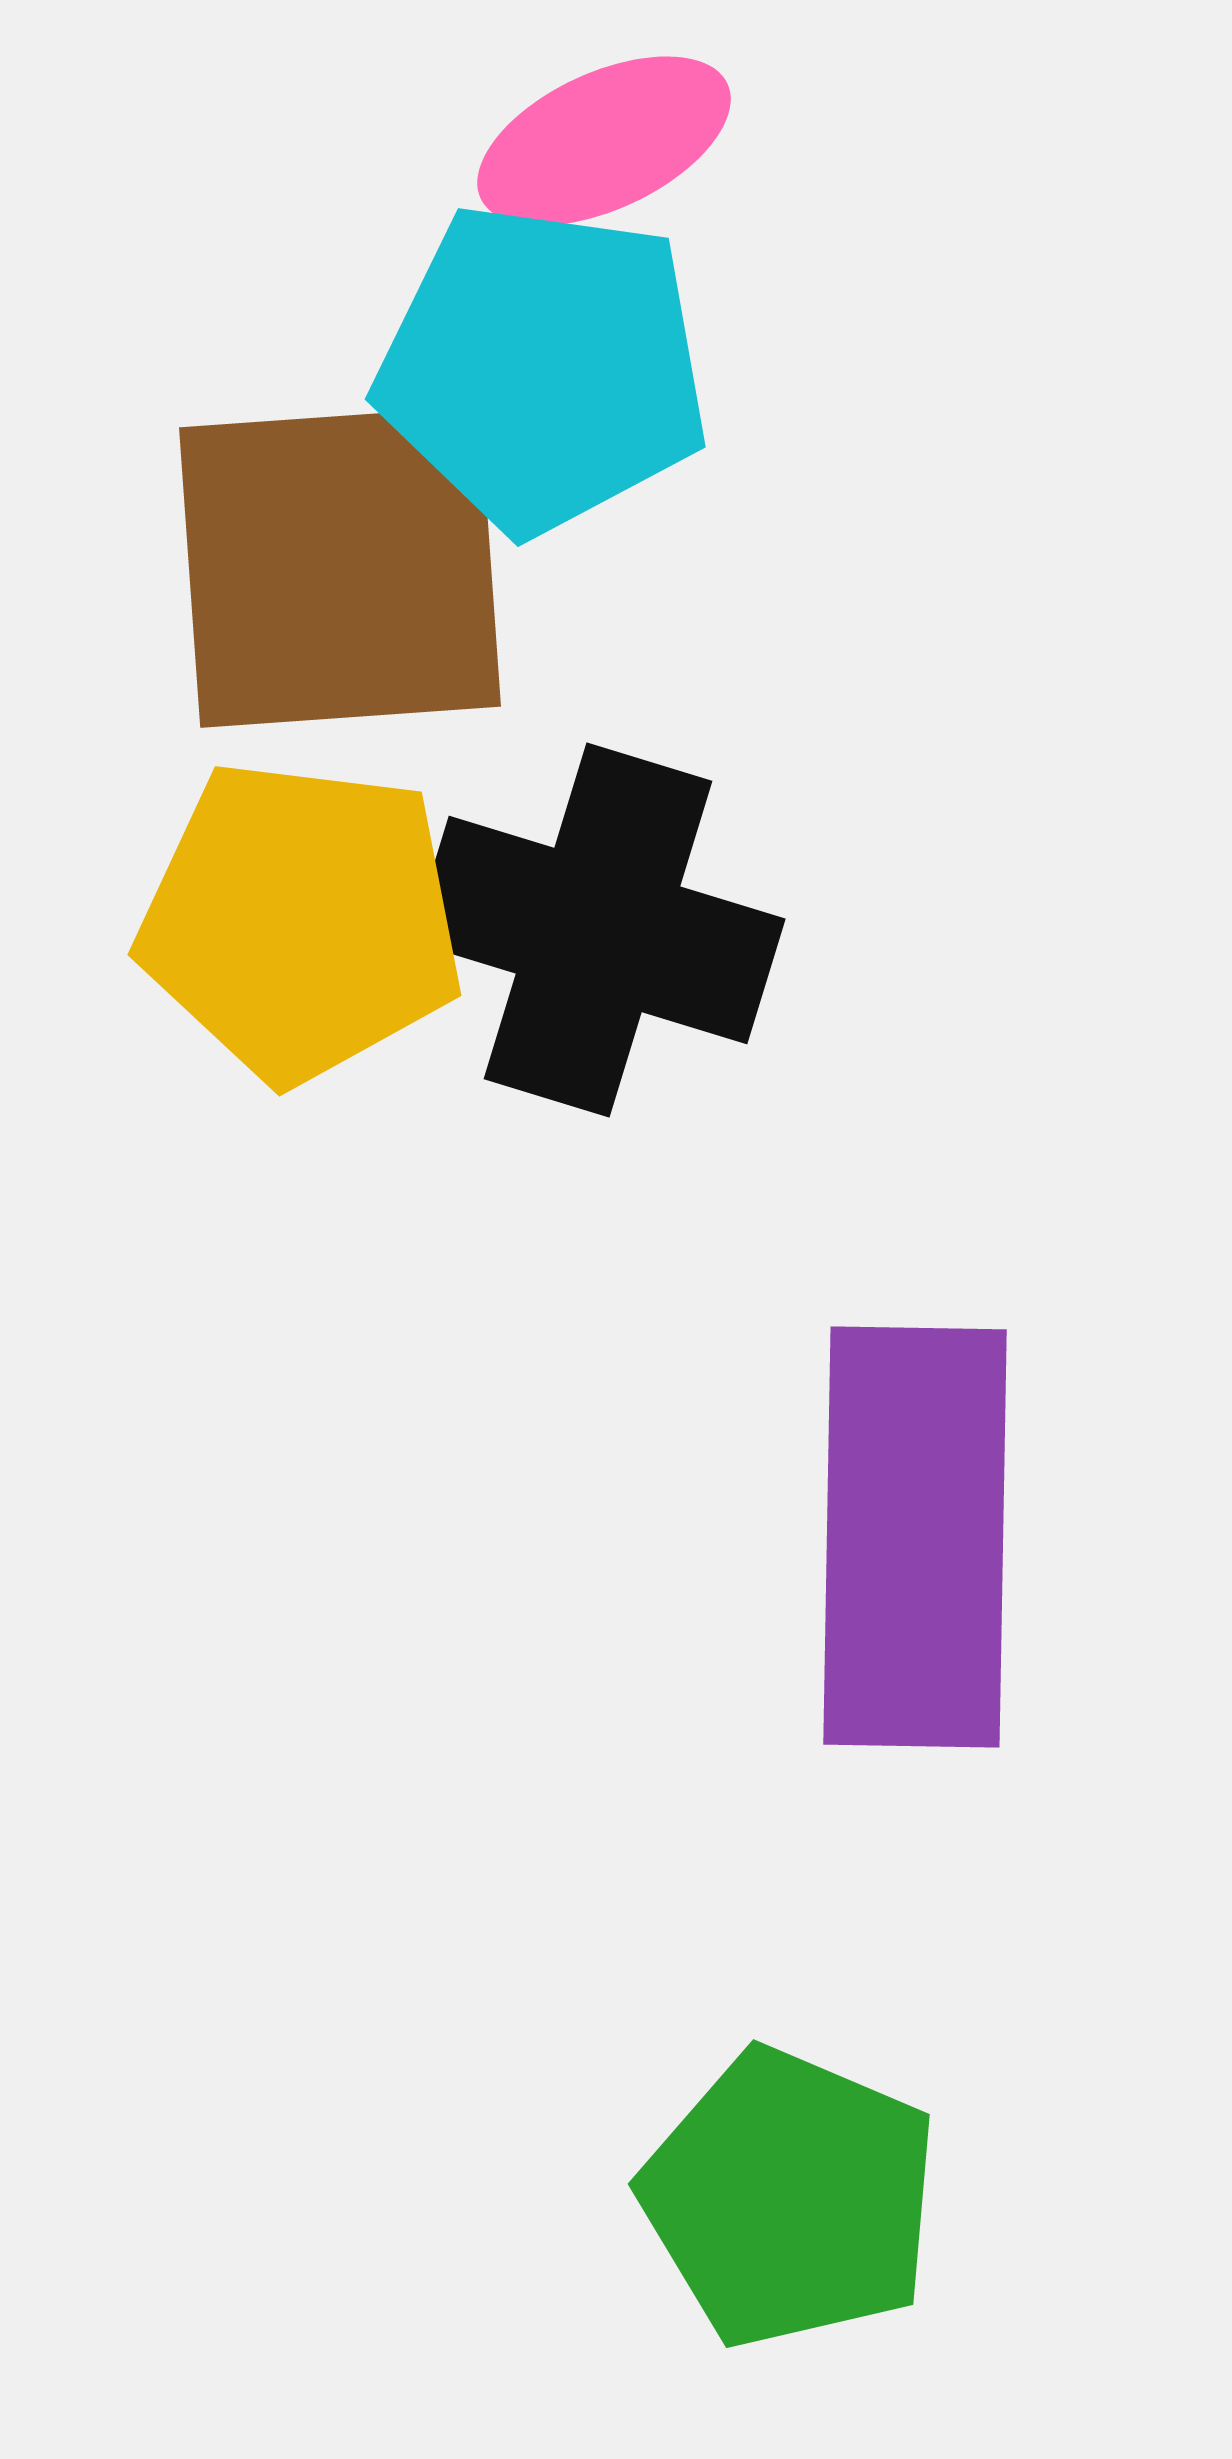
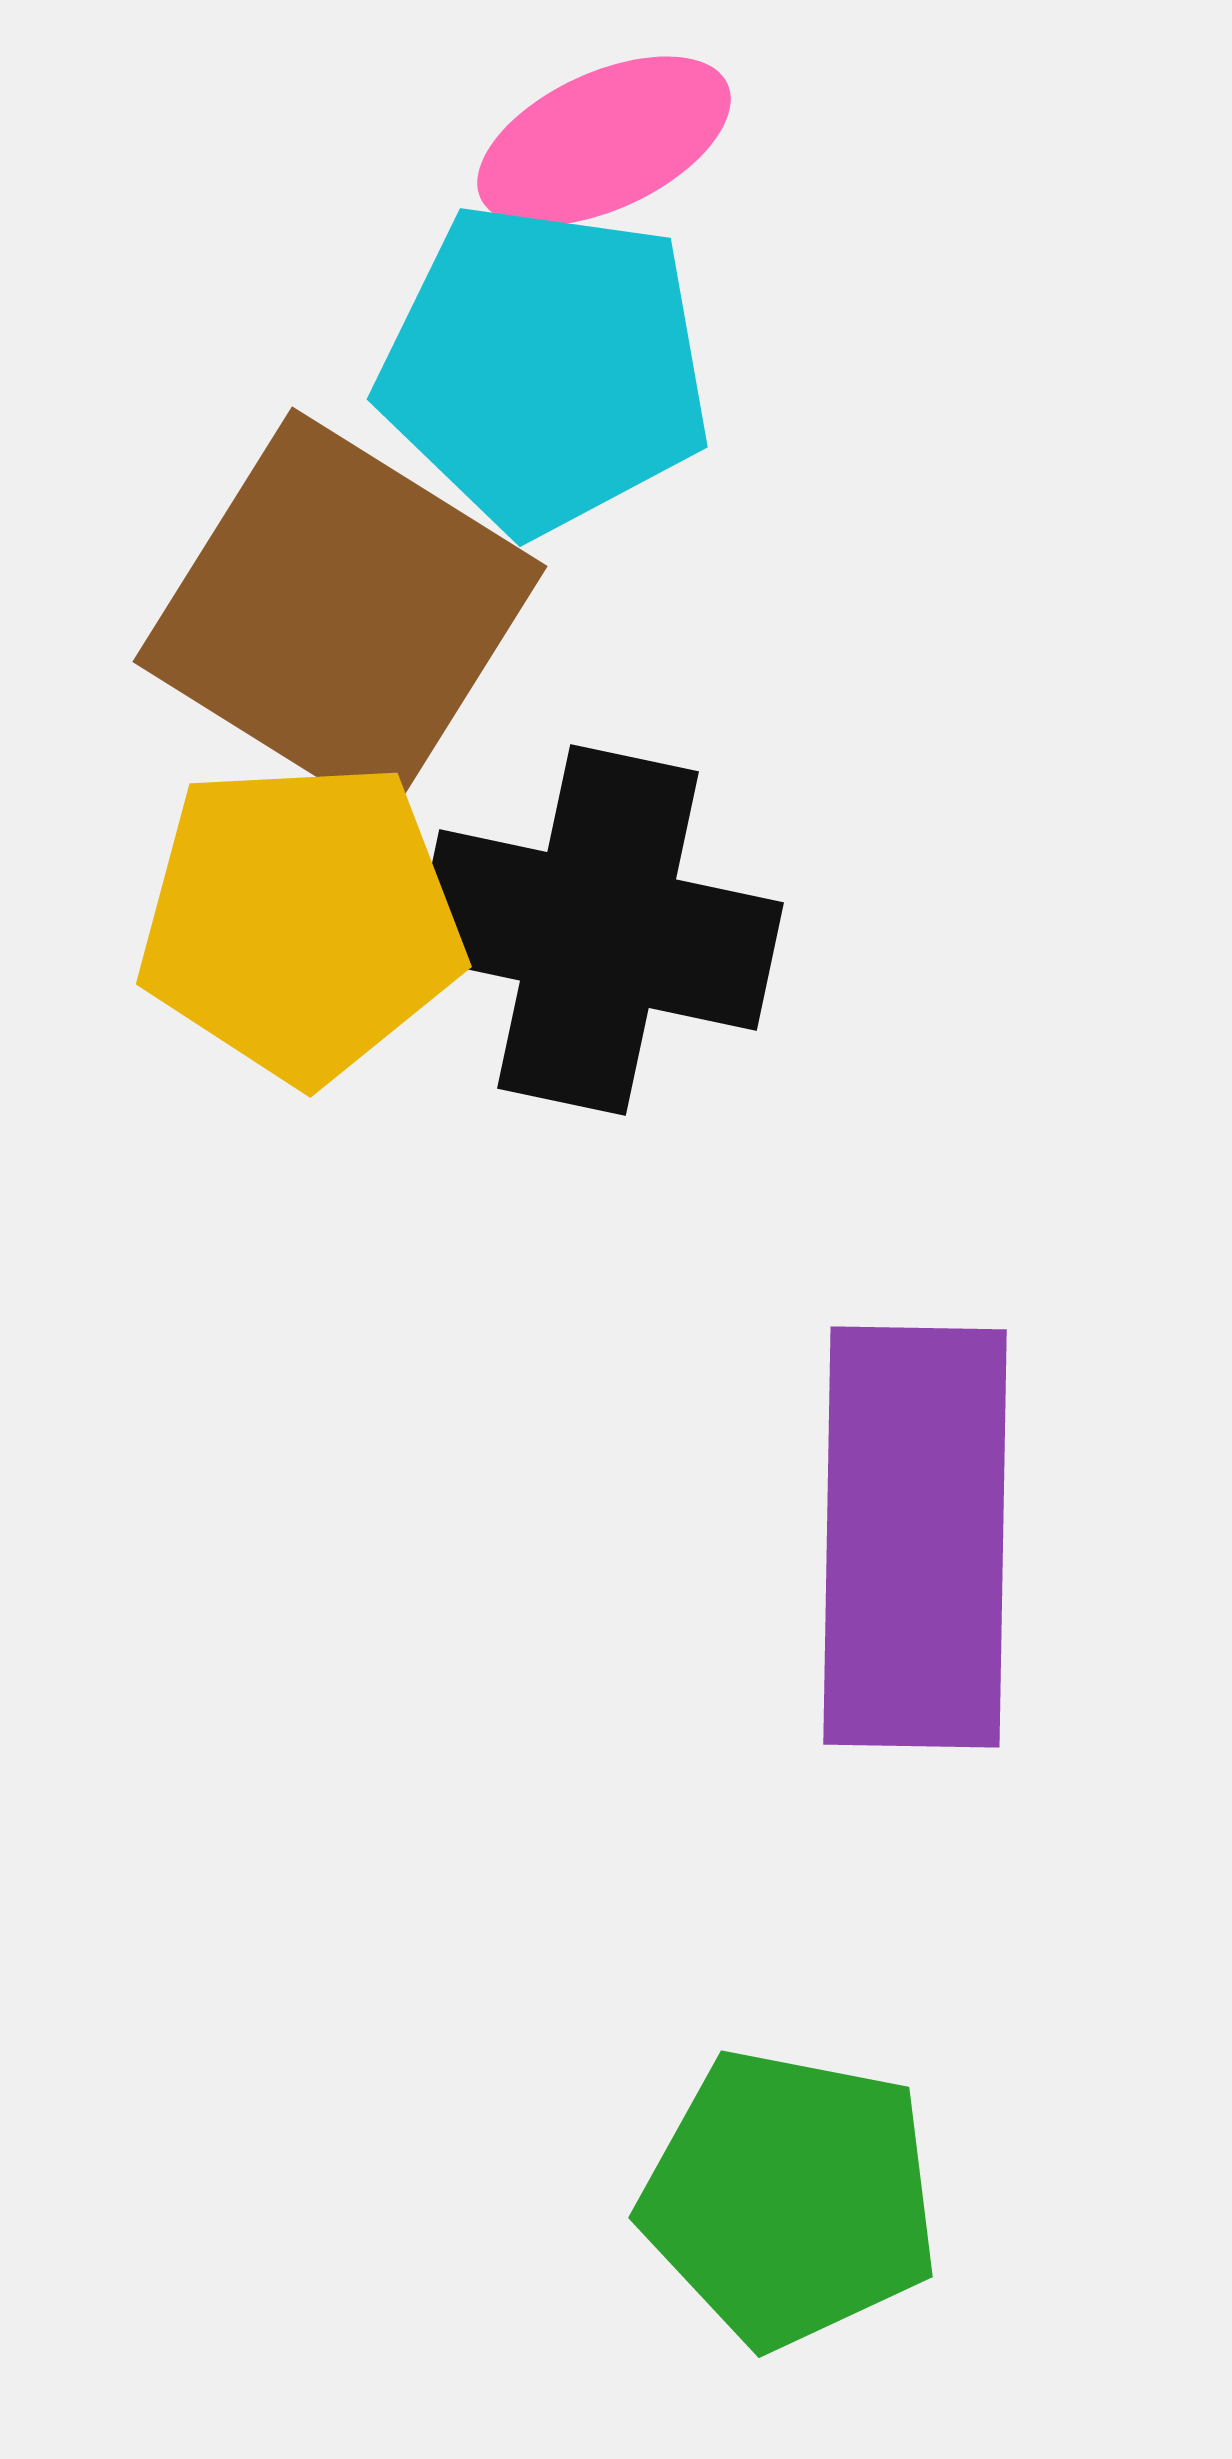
cyan pentagon: moved 2 px right
brown square: moved 47 px down; rotated 36 degrees clockwise
yellow pentagon: rotated 10 degrees counterclockwise
black cross: rotated 5 degrees counterclockwise
green pentagon: rotated 12 degrees counterclockwise
